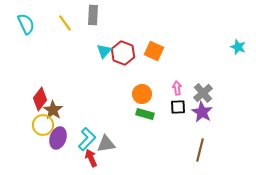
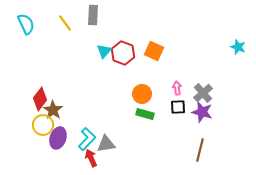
purple star: rotated 15 degrees counterclockwise
